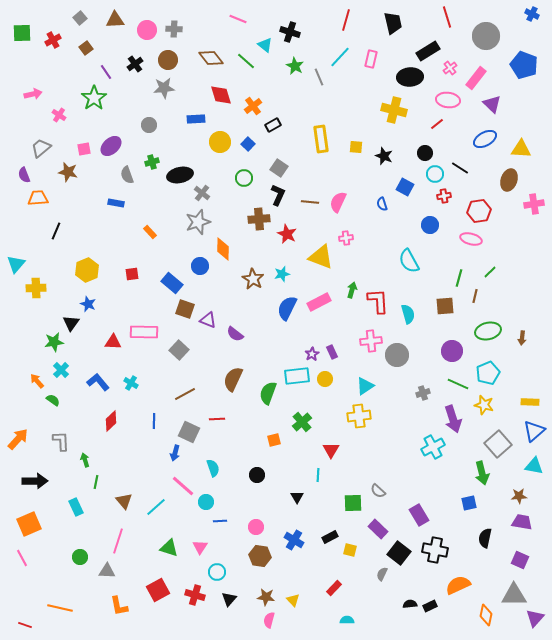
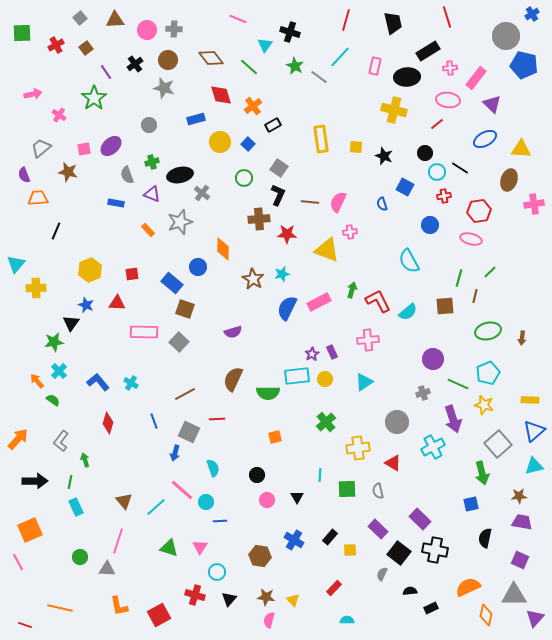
blue cross at (532, 14): rotated 32 degrees clockwise
gray circle at (486, 36): moved 20 px right
red cross at (53, 40): moved 3 px right, 5 px down
cyan triangle at (265, 45): rotated 28 degrees clockwise
pink rectangle at (371, 59): moved 4 px right, 7 px down
green line at (246, 61): moved 3 px right, 6 px down
blue pentagon at (524, 65): rotated 8 degrees counterclockwise
pink cross at (450, 68): rotated 32 degrees clockwise
gray line at (319, 77): rotated 30 degrees counterclockwise
black ellipse at (410, 77): moved 3 px left
gray star at (164, 88): rotated 20 degrees clockwise
blue rectangle at (196, 119): rotated 12 degrees counterclockwise
cyan circle at (435, 174): moved 2 px right, 2 px up
gray star at (198, 222): moved 18 px left
orange rectangle at (150, 232): moved 2 px left, 2 px up
red star at (287, 234): rotated 24 degrees counterclockwise
pink cross at (346, 238): moved 4 px right, 6 px up
yellow triangle at (321, 257): moved 6 px right, 7 px up
blue circle at (200, 266): moved 2 px left, 1 px down
yellow hexagon at (87, 270): moved 3 px right
red L-shape at (378, 301): rotated 24 degrees counterclockwise
blue star at (88, 304): moved 2 px left, 1 px down
cyan semicircle at (408, 314): moved 2 px up; rotated 66 degrees clockwise
purple triangle at (208, 320): moved 56 px left, 126 px up
purple semicircle at (235, 334): moved 2 px left, 2 px up; rotated 54 degrees counterclockwise
pink cross at (371, 341): moved 3 px left, 1 px up
red triangle at (113, 342): moved 4 px right, 39 px up
gray square at (179, 350): moved 8 px up
purple circle at (452, 351): moved 19 px left, 8 px down
gray circle at (397, 355): moved 67 px down
cyan cross at (61, 370): moved 2 px left, 1 px down
cyan triangle at (365, 386): moved 1 px left, 4 px up
green semicircle at (268, 393): rotated 110 degrees counterclockwise
yellow rectangle at (530, 402): moved 2 px up
yellow cross at (359, 416): moved 1 px left, 32 px down
red diamond at (111, 421): moved 3 px left, 2 px down; rotated 30 degrees counterclockwise
blue line at (154, 421): rotated 21 degrees counterclockwise
green cross at (302, 422): moved 24 px right
orange square at (274, 440): moved 1 px right, 3 px up
gray L-shape at (61, 441): rotated 140 degrees counterclockwise
red triangle at (331, 450): moved 62 px right, 13 px down; rotated 30 degrees counterclockwise
cyan triangle at (534, 466): rotated 24 degrees counterclockwise
cyan line at (318, 475): moved 2 px right
green line at (96, 482): moved 26 px left
pink line at (183, 486): moved 1 px left, 4 px down
gray semicircle at (378, 491): rotated 35 degrees clockwise
green square at (353, 503): moved 6 px left, 14 px up
blue square at (469, 503): moved 2 px right, 1 px down
purple rectangle at (419, 515): moved 1 px right, 4 px down; rotated 15 degrees counterclockwise
orange square at (29, 524): moved 1 px right, 6 px down
pink circle at (256, 527): moved 11 px right, 27 px up
black rectangle at (330, 537): rotated 21 degrees counterclockwise
yellow square at (350, 550): rotated 16 degrees counterclockwise
pink line at (22, 558): moved 4 px left, 4 px down
gray triangle at (107, 571): moved 2 px up
orange semicircle at (458, 585): moved 10 px right, 2 px down
red square at (158, 590): moved 1 px right, 25 px down
black semicircle at (410, 604): moved 13 px up
black rectangle at (430, 606): moved 1 px right, 2 px down
